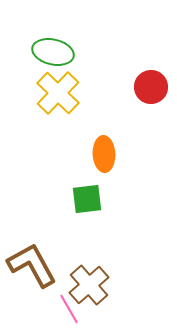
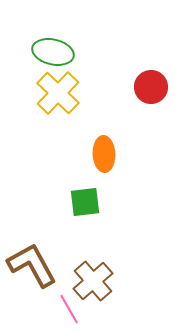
green square: moved 2 px left, 3 px down
brown cross: moved 4 px right, 4 px up
